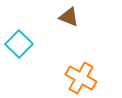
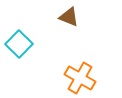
orange cross: moved 1 px left
